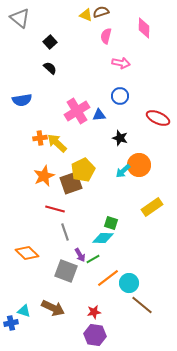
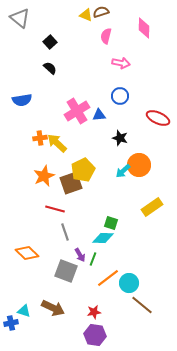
green line: rotated 40 degrees counterclockwise
